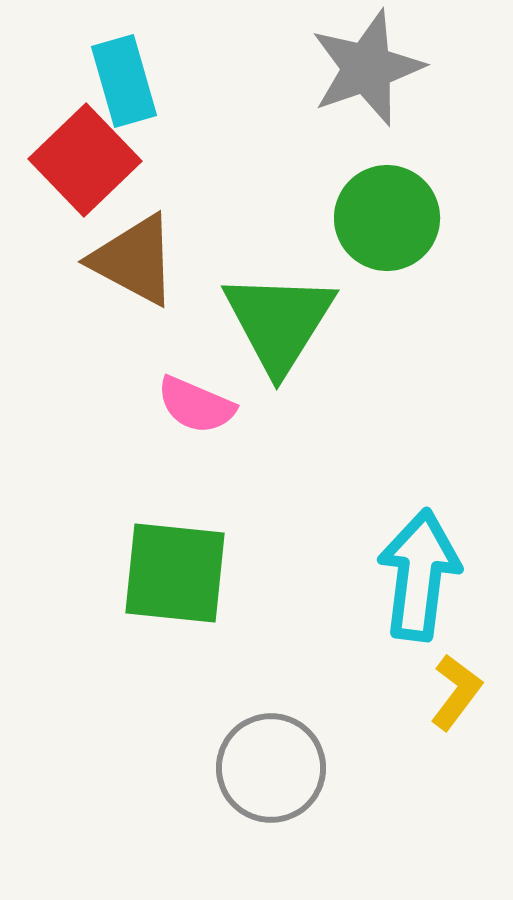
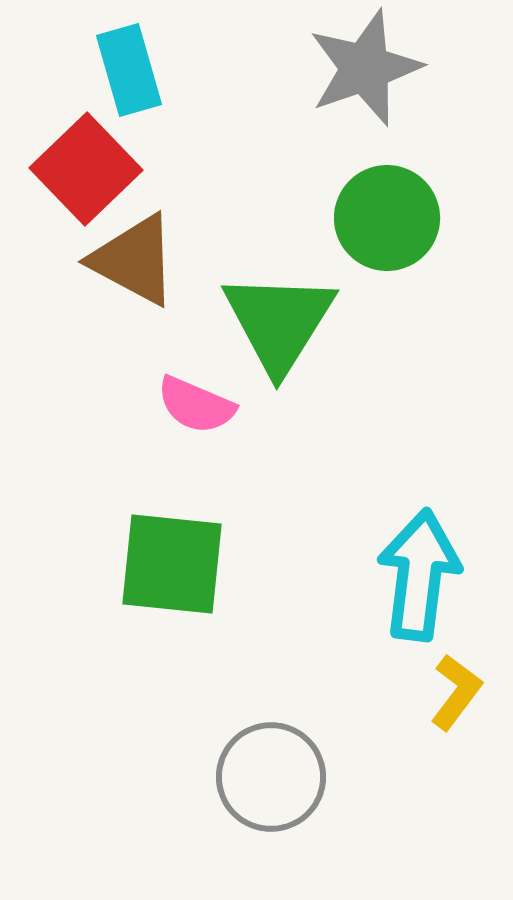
gray star: moved 2 px left
cyan rectangle: moved 5 px right, 11 px up
red square: moved 1 px right, 9 px down
green square: moved 3 px left, 9 px up
gray circle: moved 9 px down
